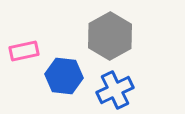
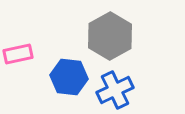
pink rectangle: moved 6 px left, 3 px down
blue hexagon: moved 5 px right, 1 px down
